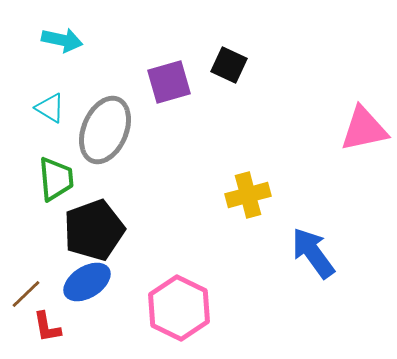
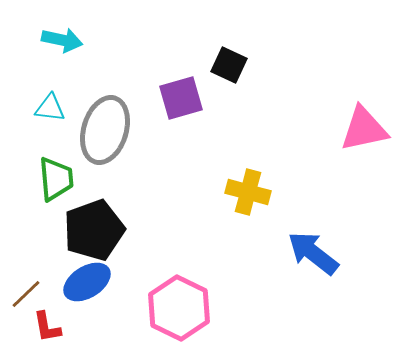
purple square: moved 12 px right, 16 px down
cyan triangle: rotated 24 degrees counterclockwise
gray ellipse: rotated 6 degrees counterclockwise
yellow cross: moved 3 px up; rotated 30 degrees clockwise
blue arrow: rotated 16 degrees counterclockwise
